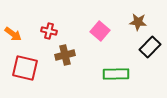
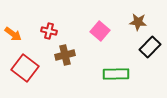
red square: rotated 24 degrees clockwise
